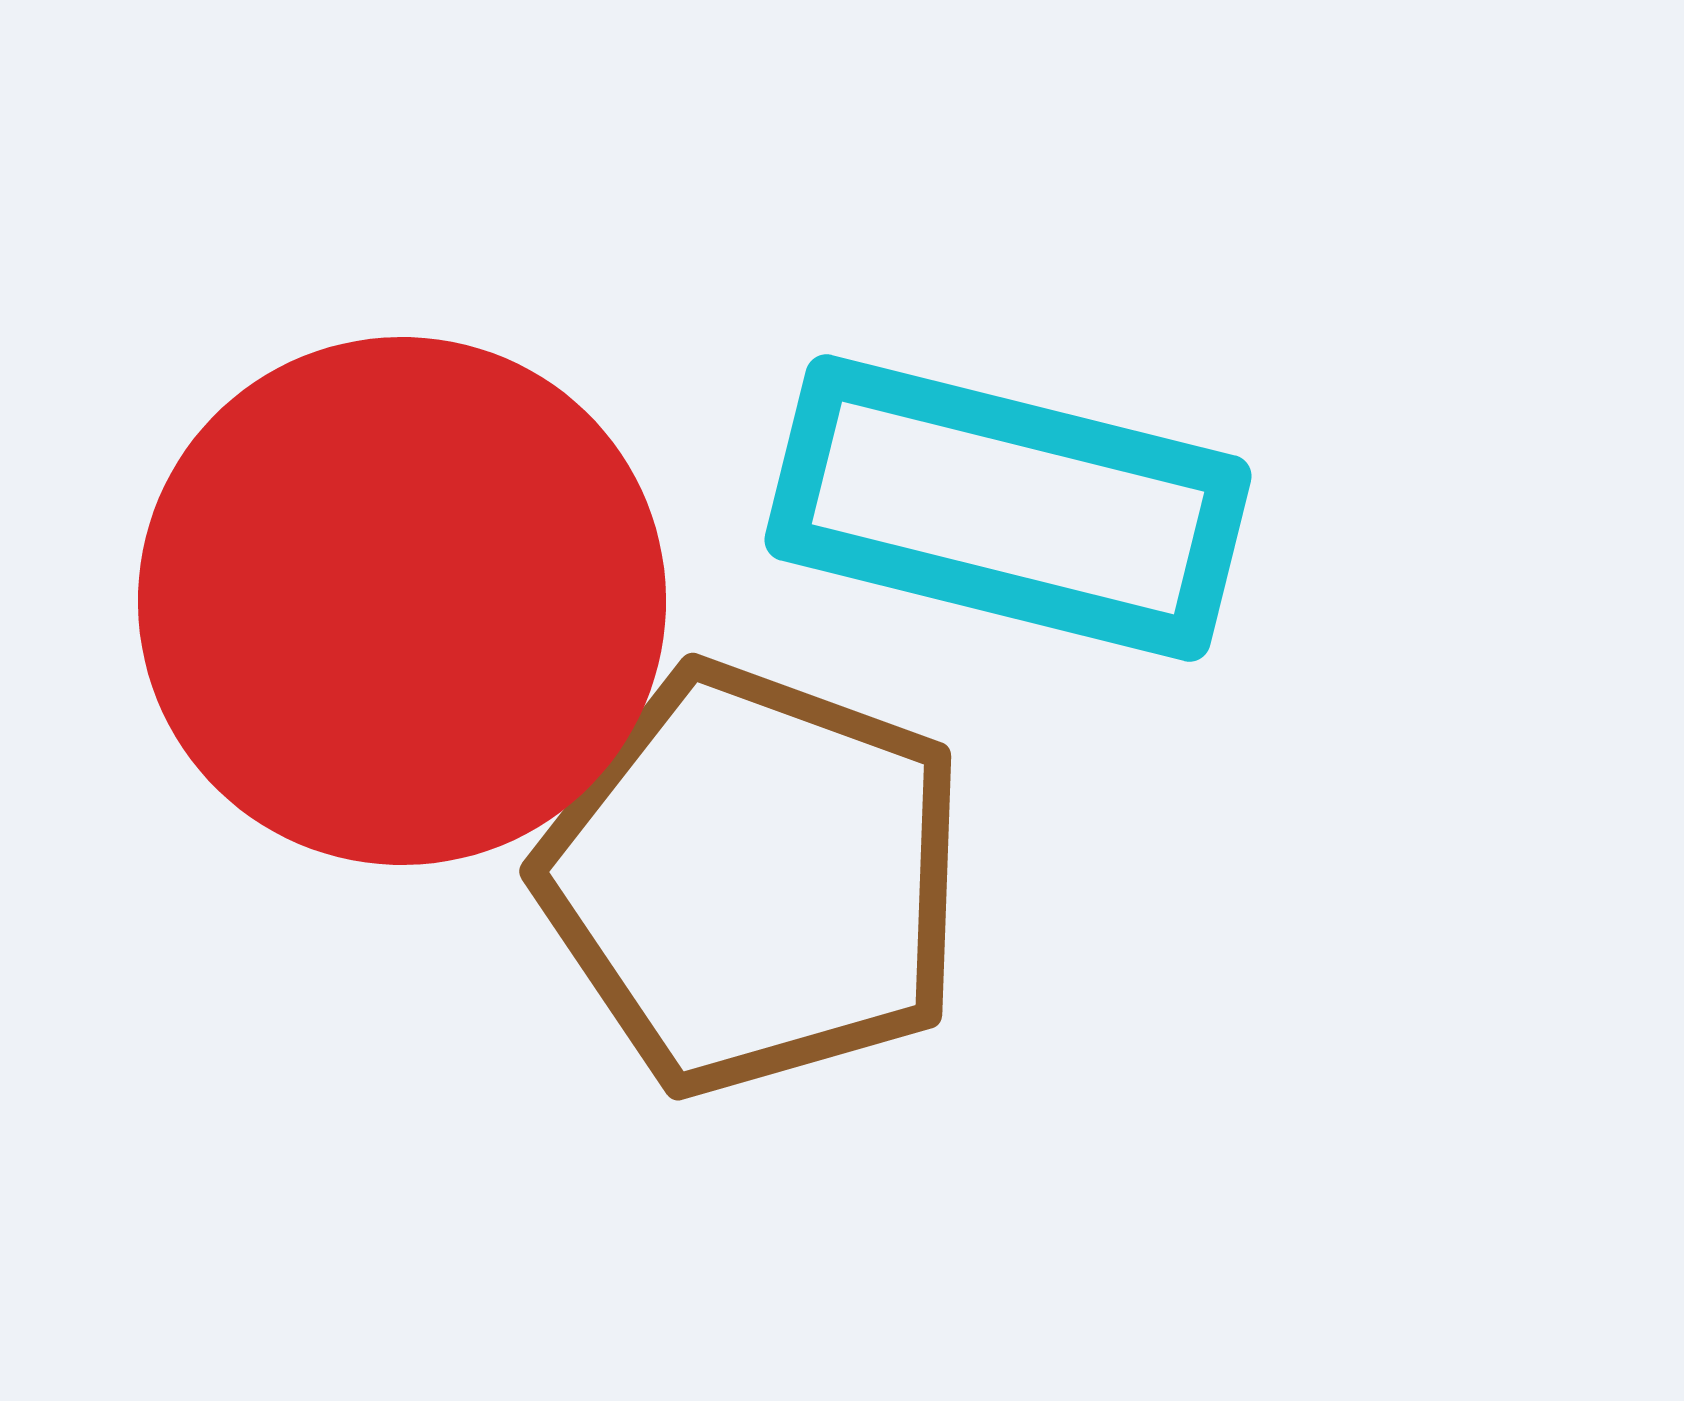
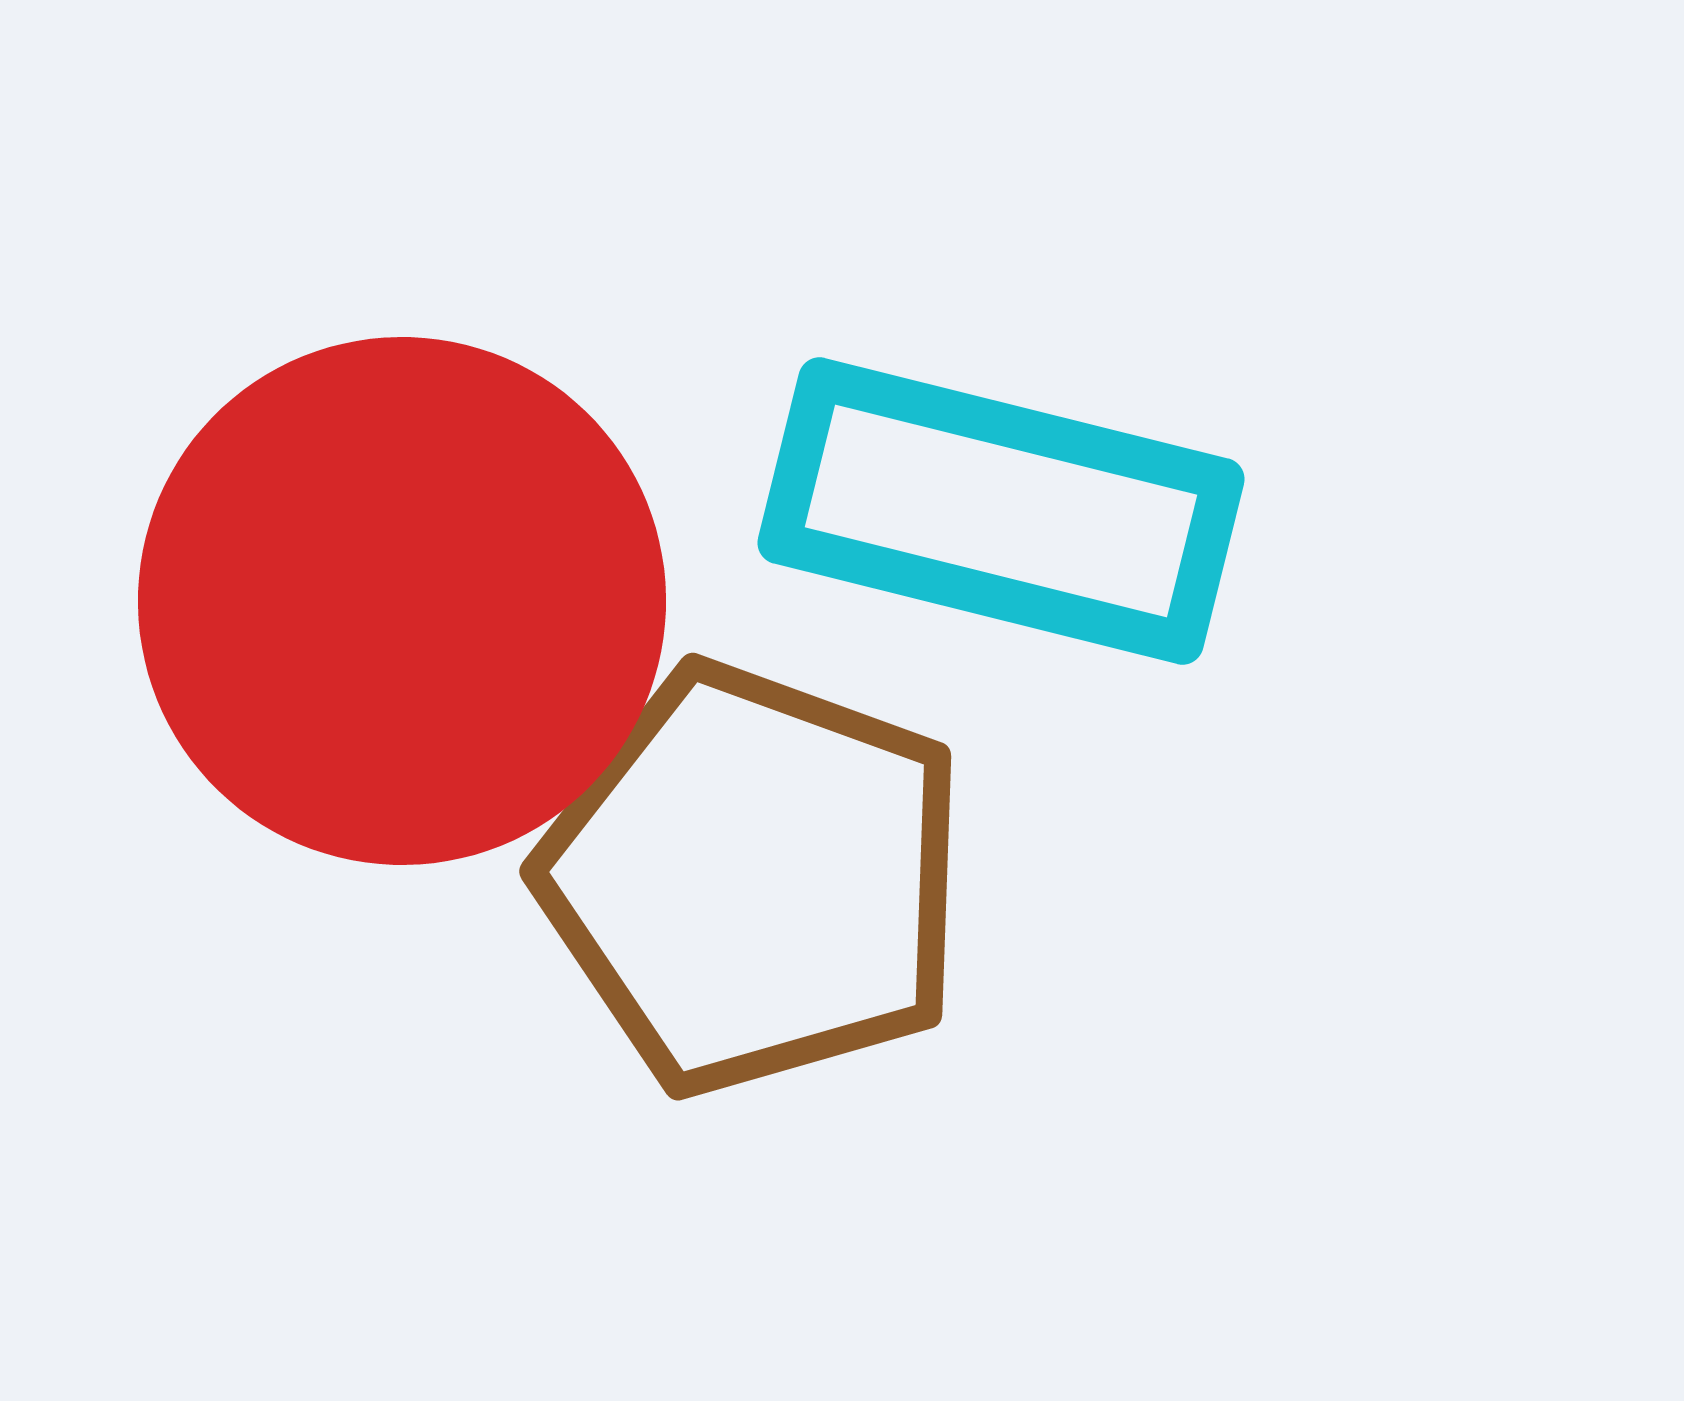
cyan rectangle: moved 7 px left, 3 px down
